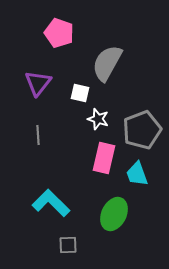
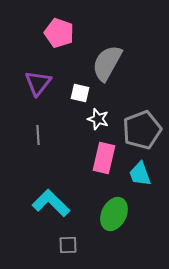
cyan trapezoid: moved 3 px right
